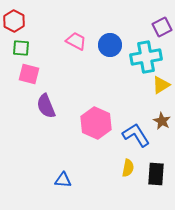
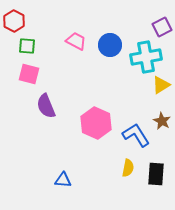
green square: moved 6 px right, 2 px up
